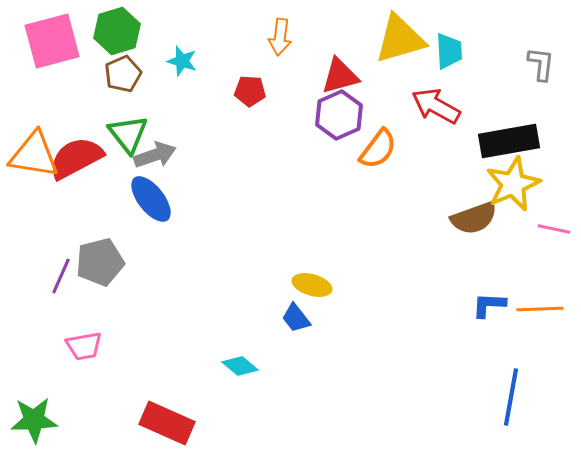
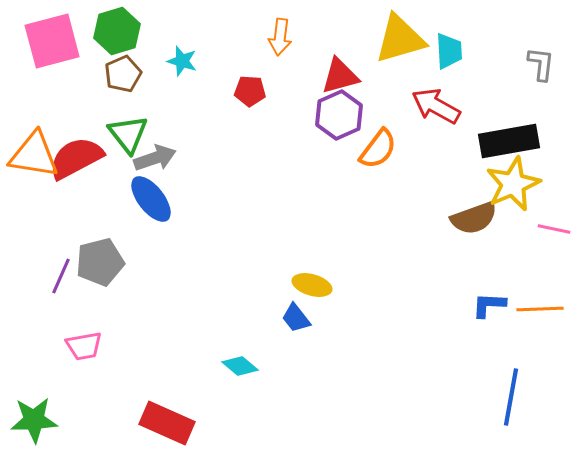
gray arrow: moved 3 px down
